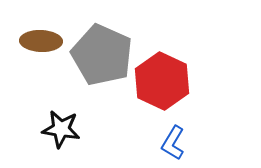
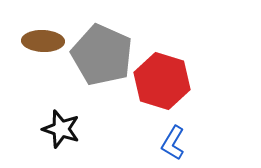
brown ellipse: moved 2 px right
red hexagon: rotated 8 degrees counterclockwise
black star: rotated 9 degrees clockwise
